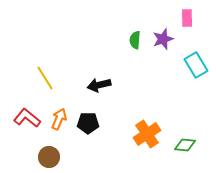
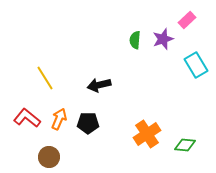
pink rectangle: moved 2 px down; rotated 48 degrees clockwise
